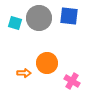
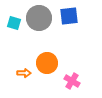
blue square: rotated 12 degrees counterclockwise
cyan square: moved 1 px left
